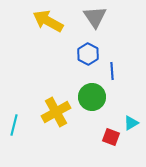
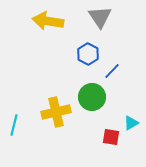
gray triangle: moved 5 px right
yellow arrow: rotated 20 degrees counterclockwise
blue line: rotated 48 degrees clockwise
yellow cross: rotated 16 degrees clockwise
red square: rotated 12 degrees counterclockwise
